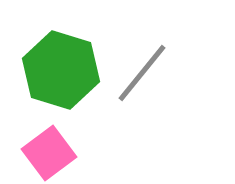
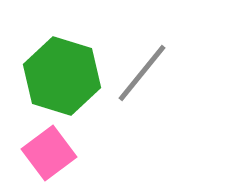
green hexagon: moved 1 px right, 6 px down
